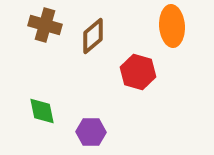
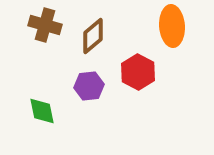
red hexagon: rotated 12 degrees clockwise
purple hexagon: moved 2 px left, 46 px up; rotated 8 degrees counterclockwise
